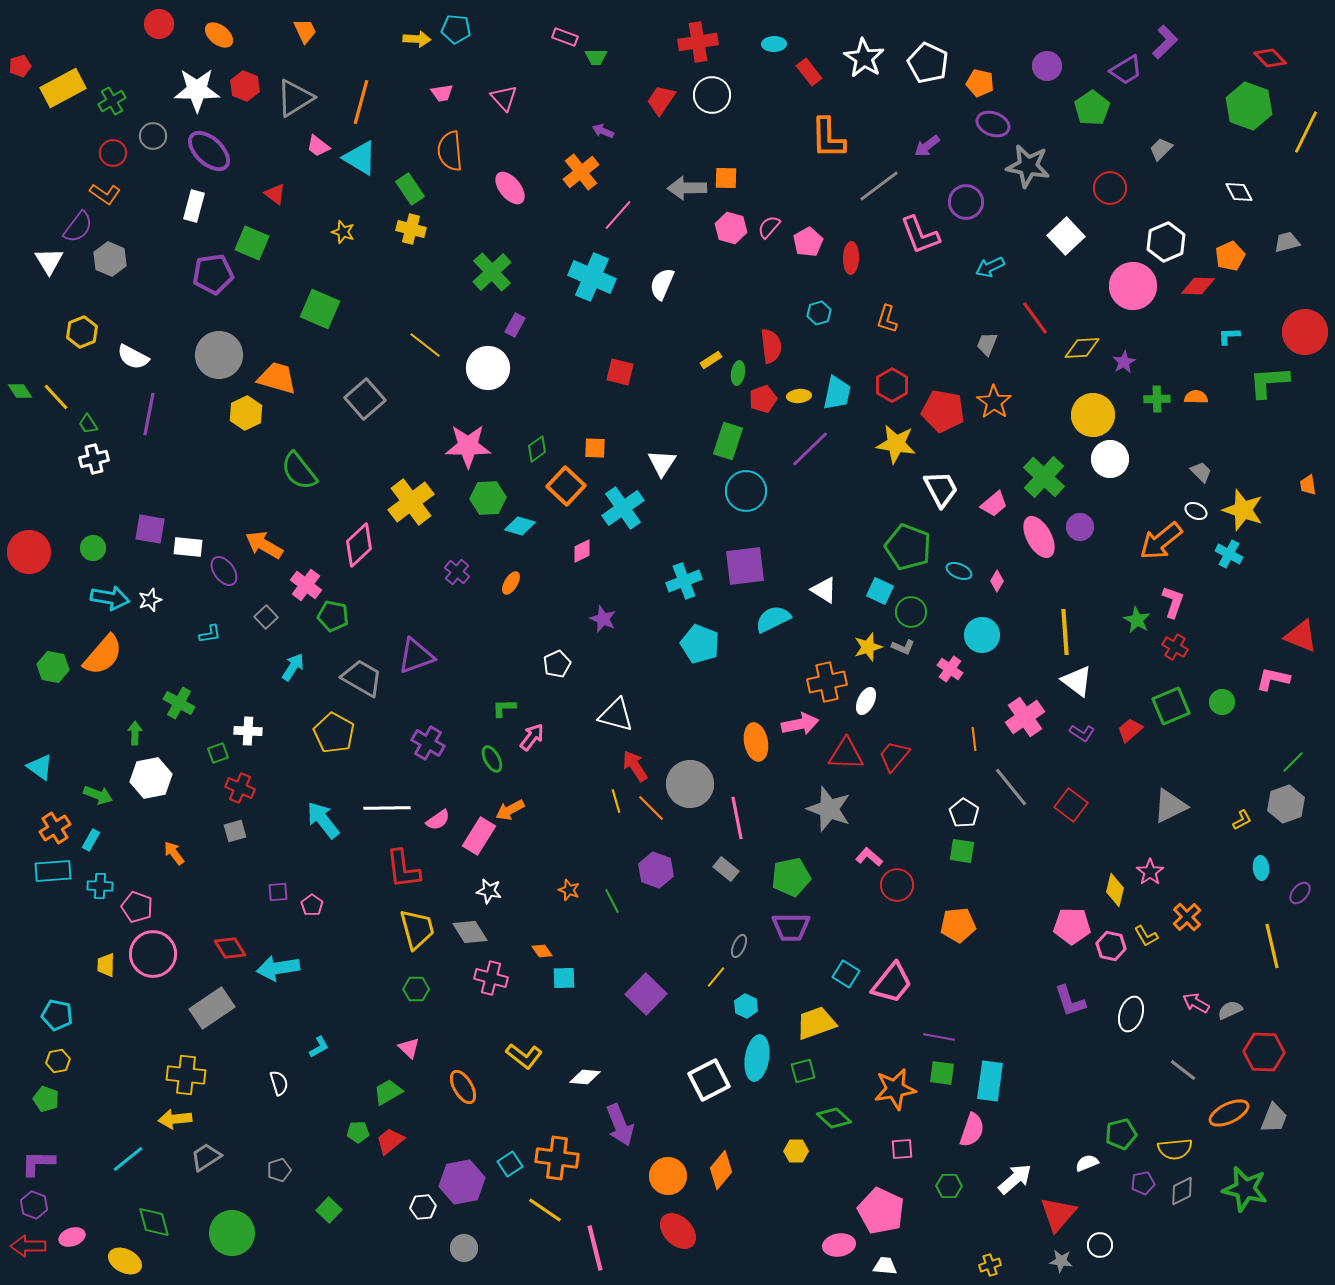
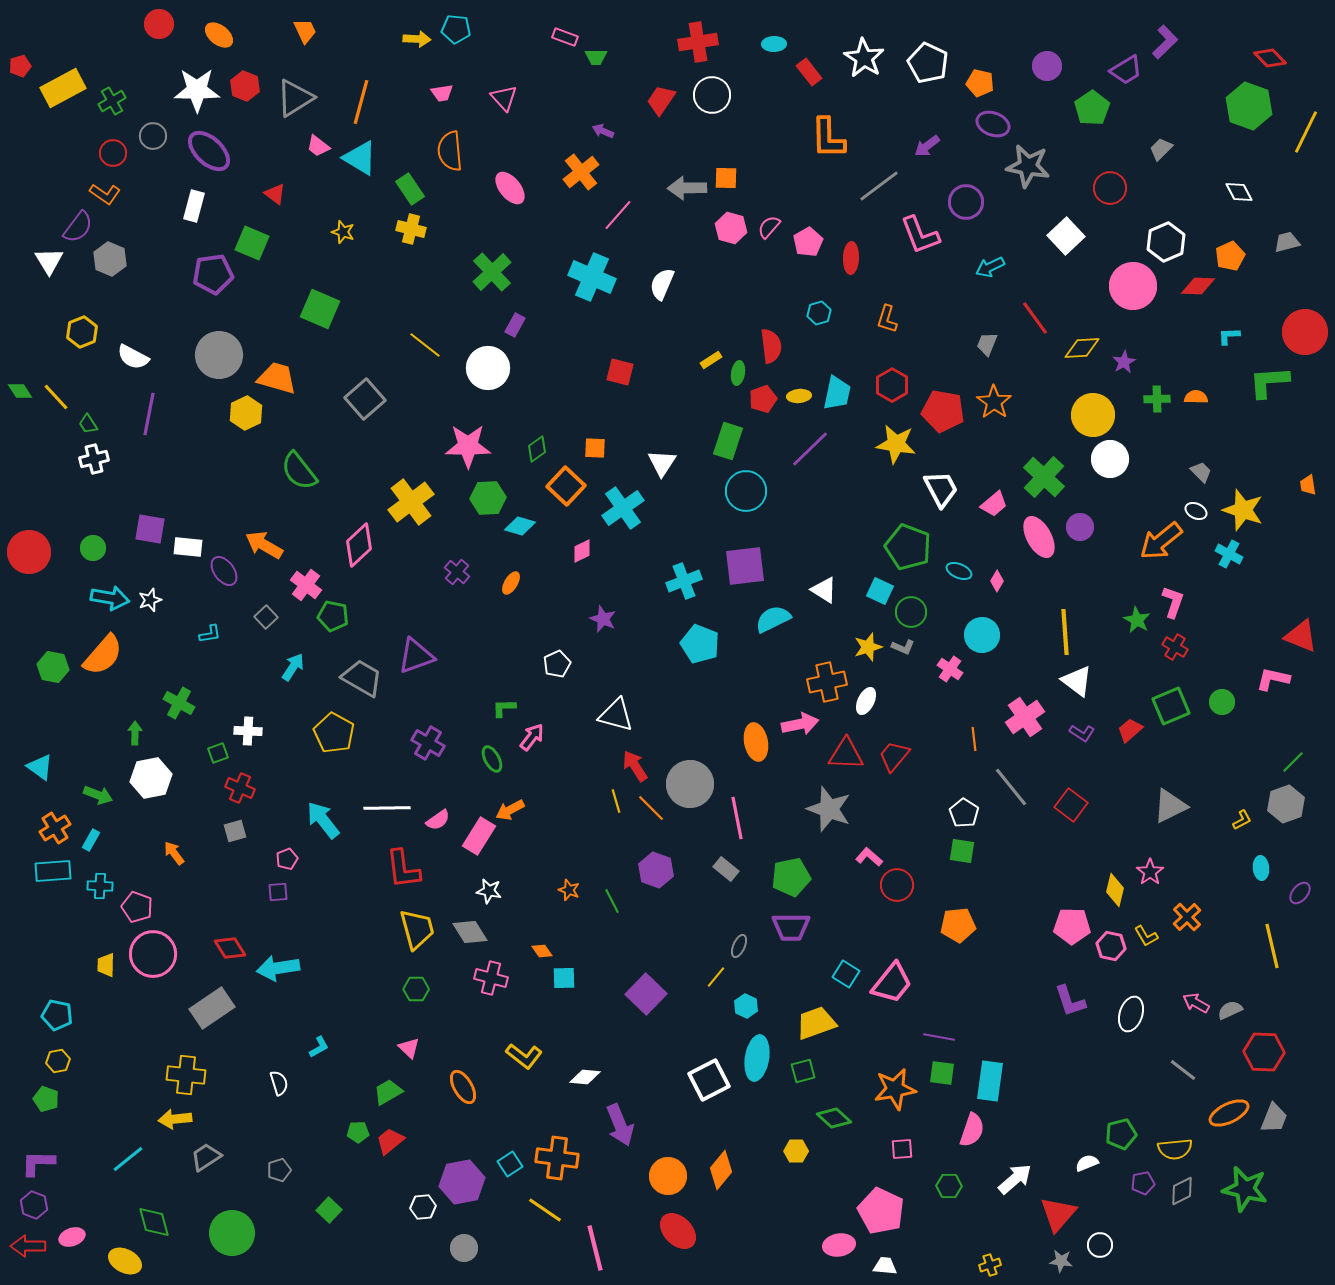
pink pentagon at (312, 905): moved 25 px left, 46 px up; rotated 15 degrees clockwise
